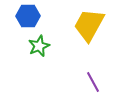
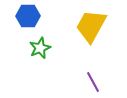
yellow trapezoid: moved 2 px right, 1 px down
green star: moved 1 px right, 2 px down
